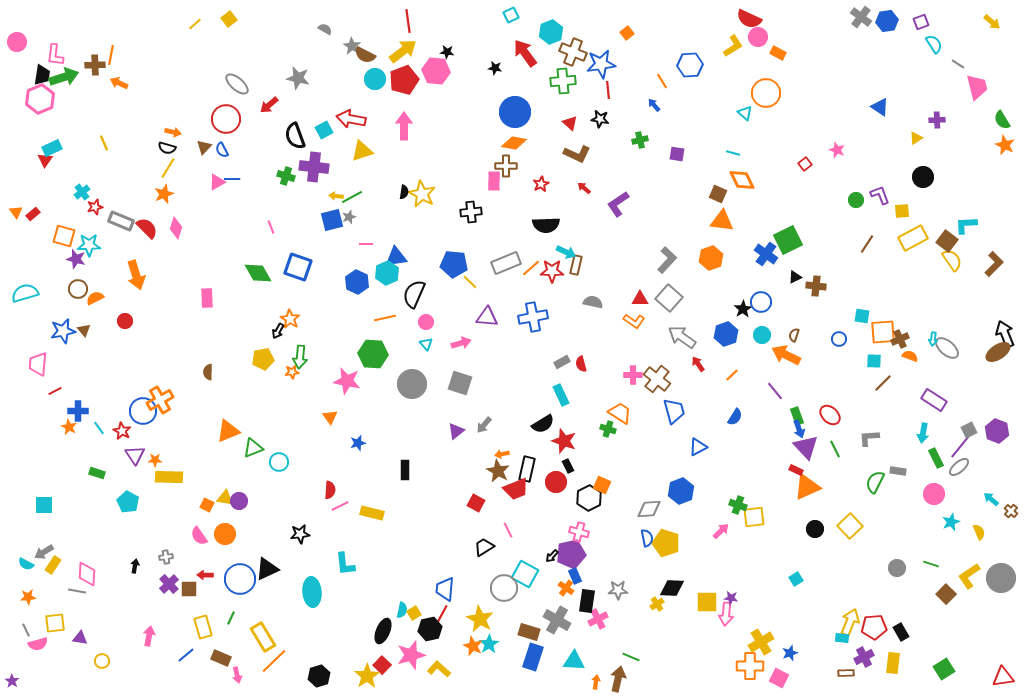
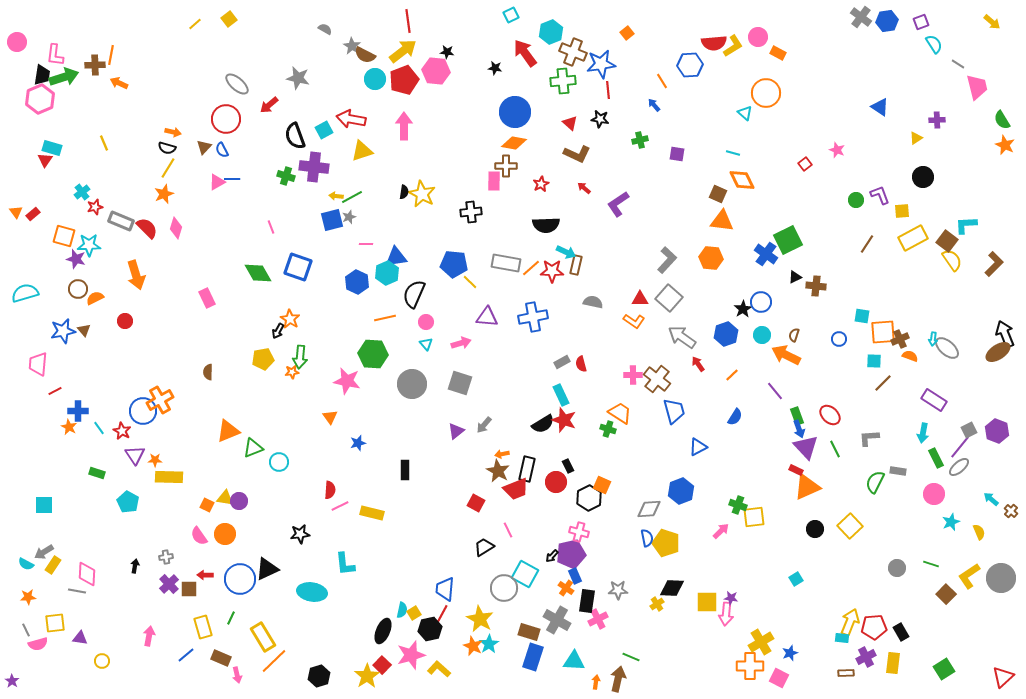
red semicircle at (749, 19): moved 35 px left, 24 px down; rotated 30 degrees counterclockwise
cyan rectangle at (52, 148): rotated 42 degrees clockwise
orange hexagon at (711, 258): rotated 25 degrees clockwise
gray rectangle at (506, 263): rotated 32 degrees clockwise
pink rectangle at (207, 298): rotated 24 degrees counterclockwise
red star at (564, 441): moved 21 px up
cyan ellipse at (312, 592): rotated 76 degrees counterclockwise
purple cross at (864, 657): moved 2 px right
red triangle at (1003, 677): rotated 35 degrees counterclockwise
